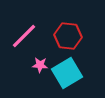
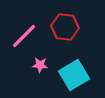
red hexagon: moved 3 px left, 9 px up
cyan square: moved 7 px right, 2 px down
